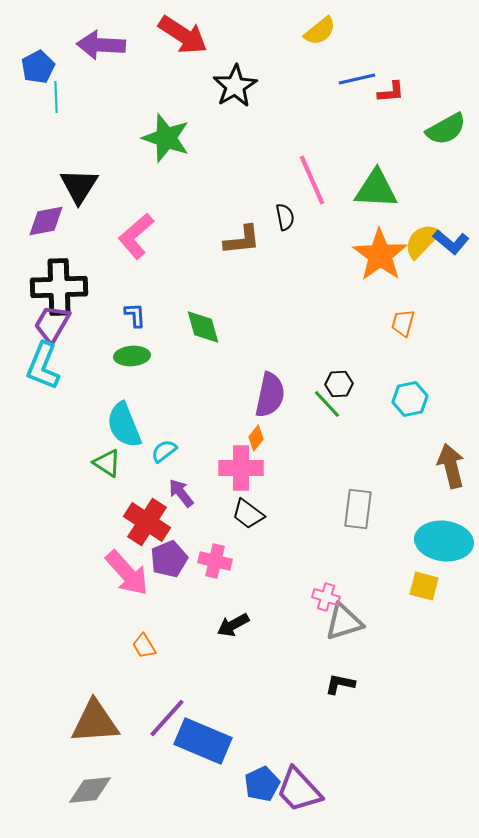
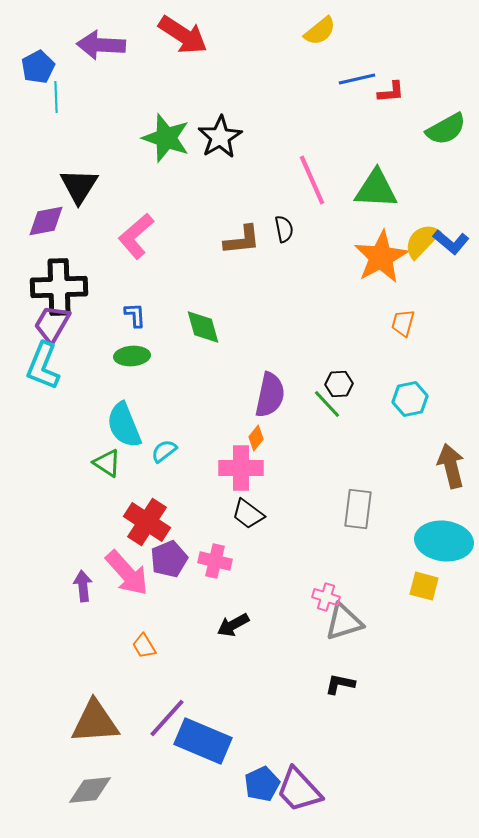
black star at (235, 86): moved 15 px left, 51 px down
black semicircle at (285, 217): moved 1 px left, 12 px down
orange star at (380, 255): moved 1 px right, 2 px down; rotated 8 degrees clockwise
purple arrow at (181, 493): moved 98 px left, 93 px down; rotated 32 degrees clockwise
